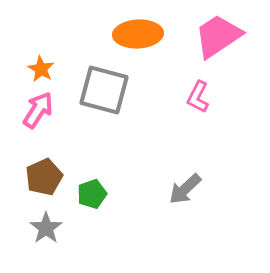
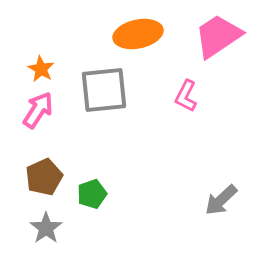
orange ellipse: rotated 9 degrees counterclockwise
gray square: rotated 21 degrees counterclockwise
pink L-shape: moved 12 px left, 1 px up
gray arrow: moved 36 px right, 11 px down
